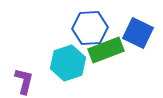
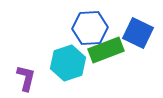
purple L-shape: moved 2 px right, 3 px up
